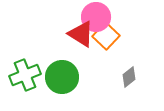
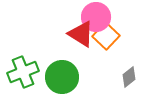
green cross: moved 2 px left, 3 px up
